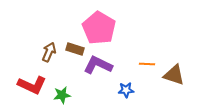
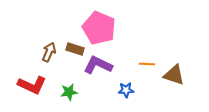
pink pentagon: rotated 8 degrees counterclockwise
green star: moved 7 px right, 3 px up
